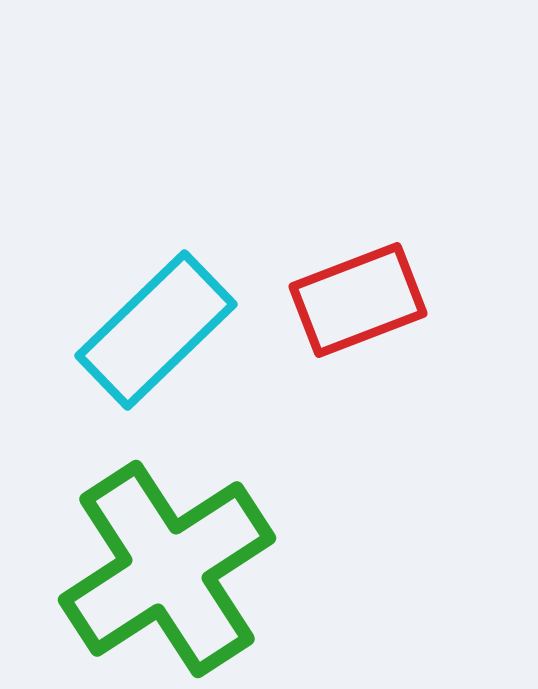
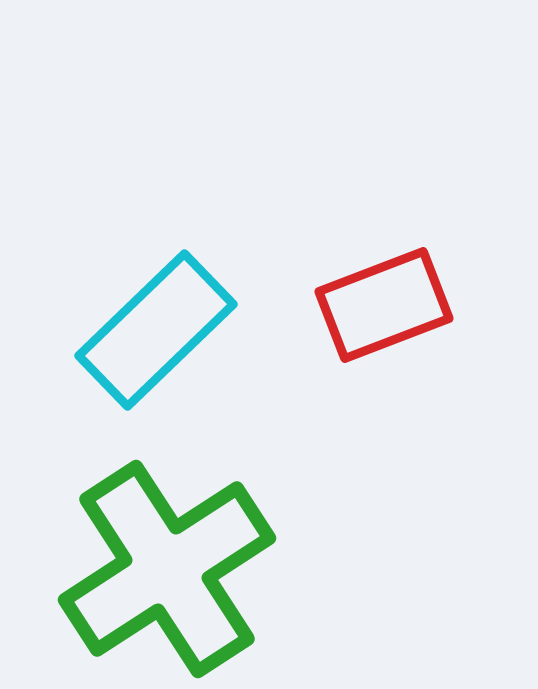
red rectangle: moved 26 px right, 5 px down
